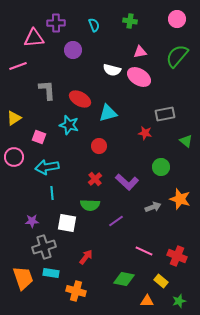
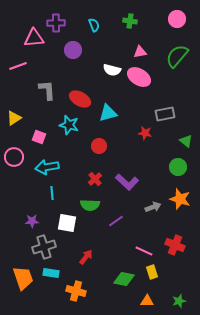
green circle at (161, 167): moved 17 px right
red cross at (177, 256): moved 2 px left, 11 px up
yellow rectangle at (161, 281): moved 9 px left, 9 px up; rotated 32 degrees clockwise
